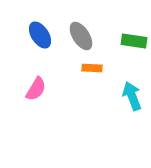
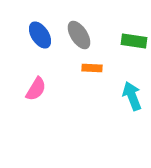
gray ellipse: moved 2 px left, 1 px up
